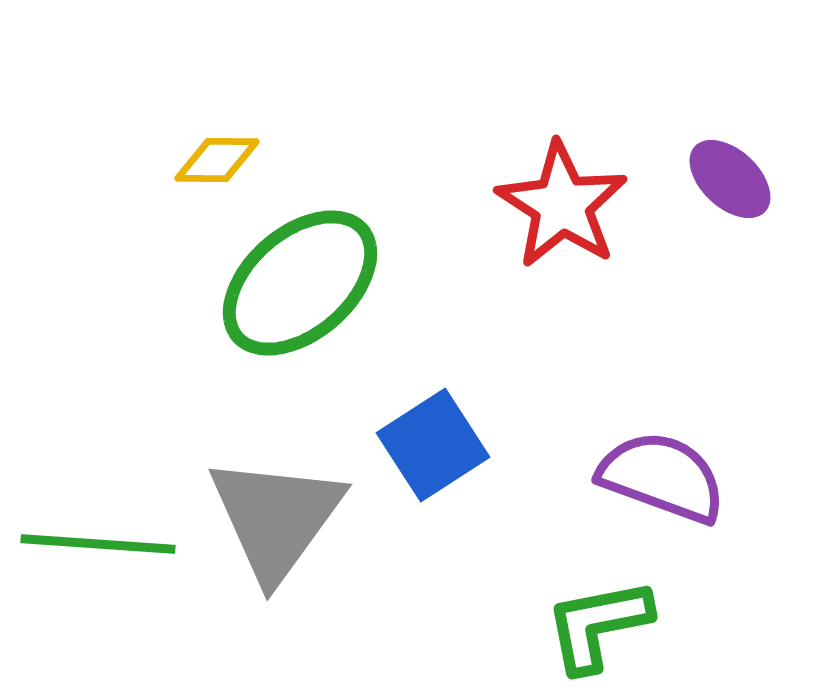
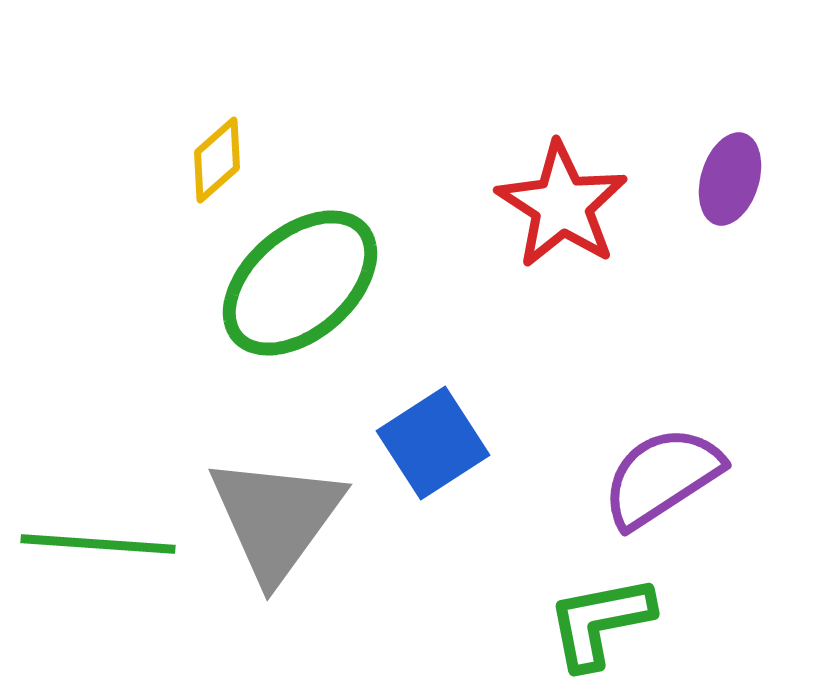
yellow diamond: rotated 42 degrees counterclockwise
purple ellipse: rotated 64 degrees clockwise
blue square: moved 2 px up
purple semicircle: rotated 53 degrees counterclockwise
green L-shape: moved 2 px right, 3 px up
